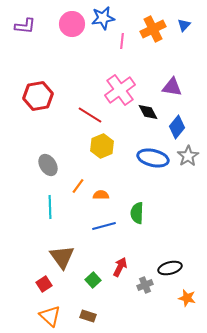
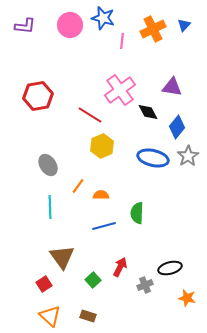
blue star: rotated 25 degrees clockwise
pink circle: moved 2 px left, 1 px down
